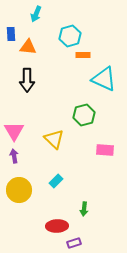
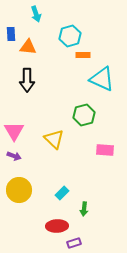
cyan arrow: rotated 42 degrees counterclockwise
cyan triangle: moved 2 px left
purple arrow: rotated 120 degrees clockwise
cyan rectangle: moved 6 px right, 12 px down
